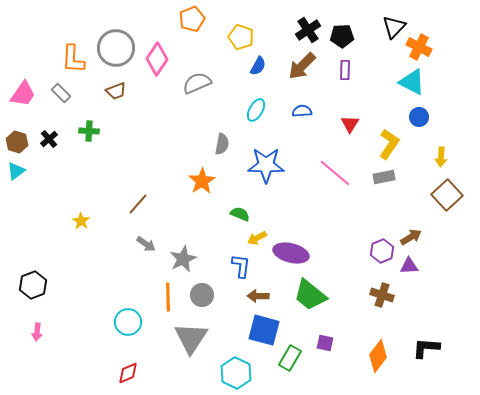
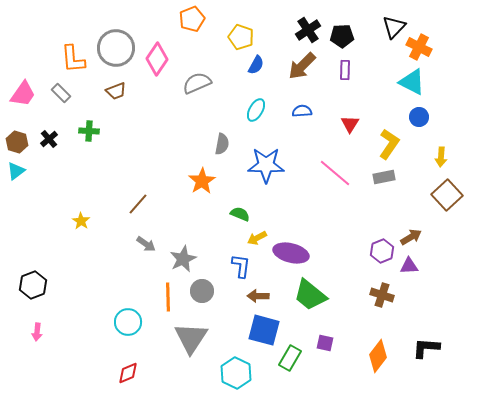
orange L-shape at (73, 59): rotated 8 degrees counterclockwise
blue semicircle at (258, 66): moved 2 px left, 1 px up
gray circle at (202, 295): moved 4 px up
